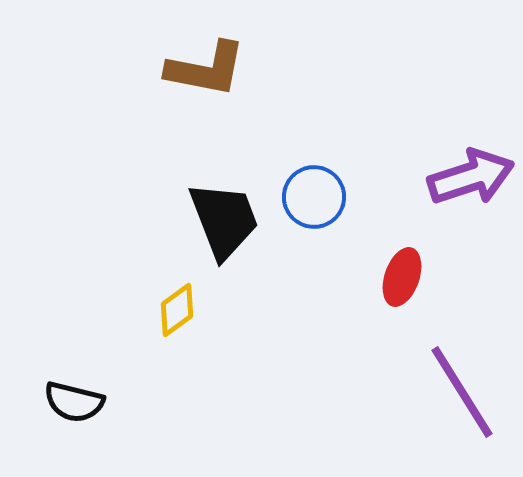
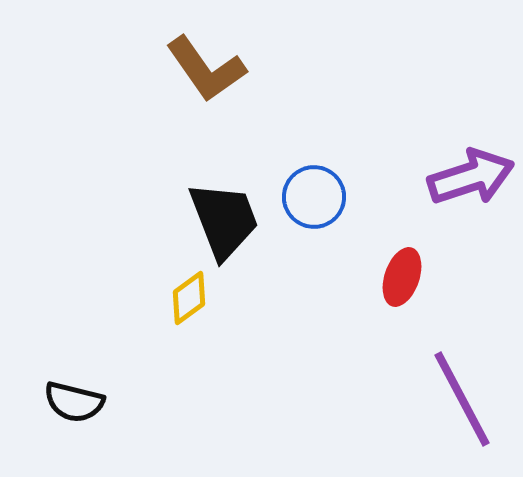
brown L-shape: rotated 44 degrees clockwise
yellow diamond: moved 12 px right, 12 px up
purple line: moved 7 px down; rotated 4 degrees clockwise
